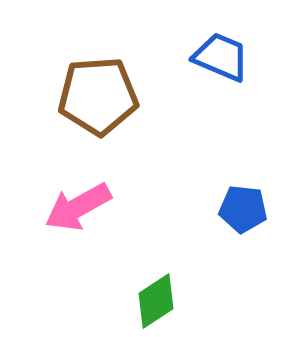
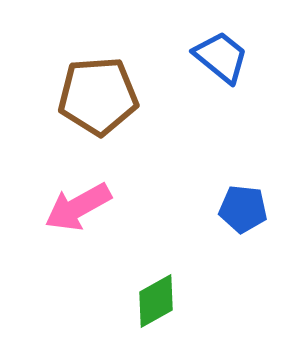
blue trapezoid: rotated 16 degrees clockwise
green diamond: rotated 4 degrees clockwise
